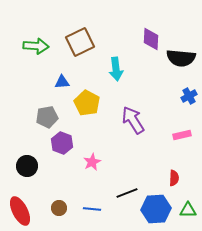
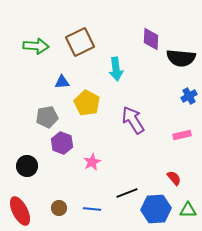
red semicircle: rotated 42 degrees counterclockwise
